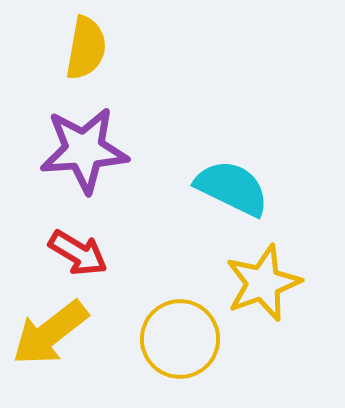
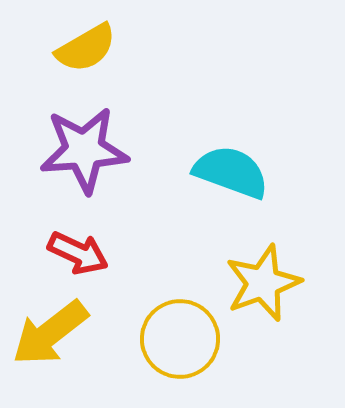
yellow semicircle: rotated 50 degrees clockwise
cyan semicircle: moved 1 px left, 16 px up; rotated 6 degrees counterclockwise
red arrow: rotated 6 degrees counterclockwise
